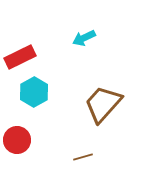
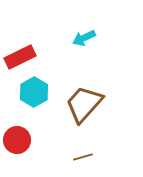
brown trapezoid: moved 19 px left
